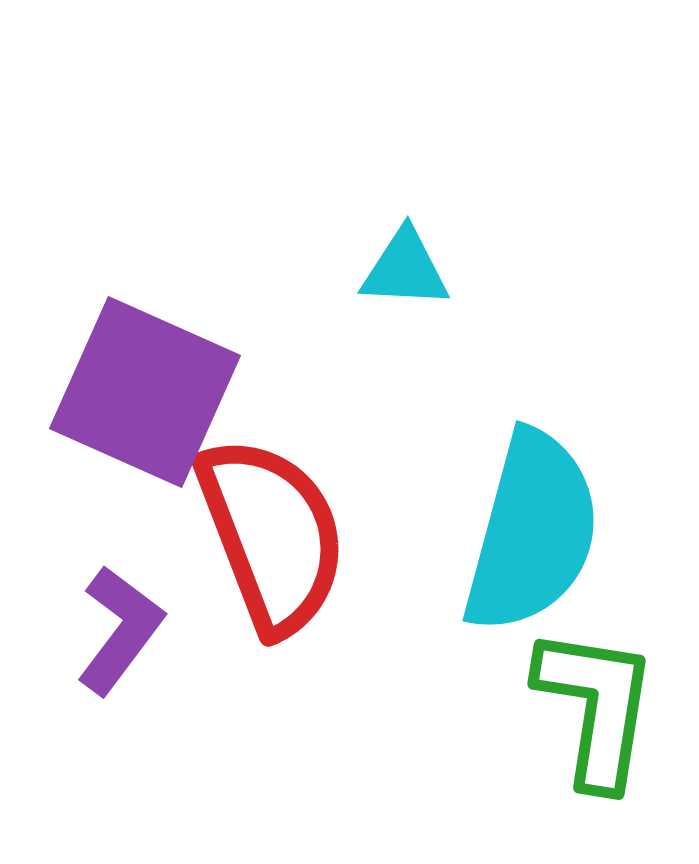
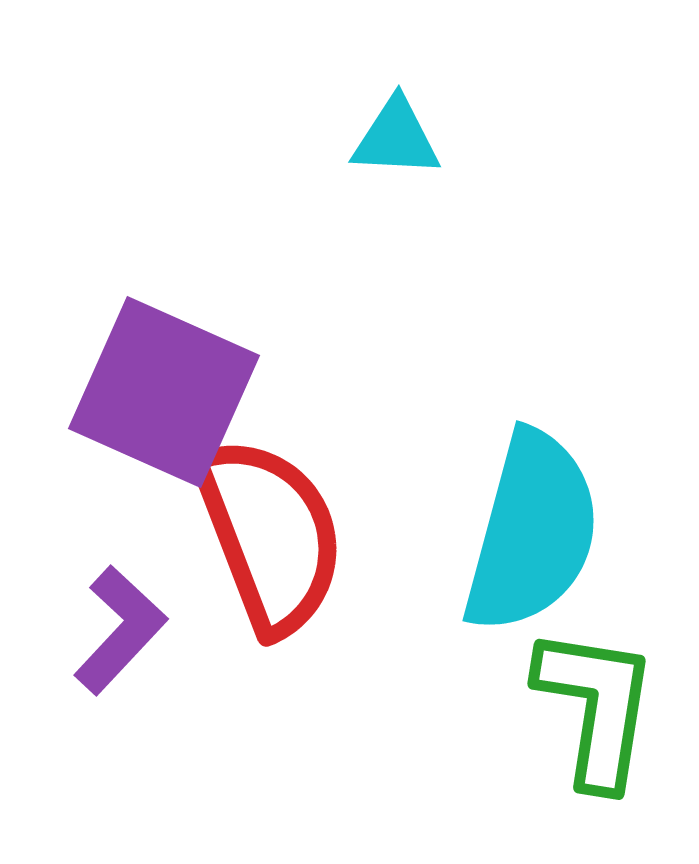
cyan triangle: moved 9 px left, 131 px up
purple square: moved 19 px right
red semicircle: moved 2 px left
purple L-shape: rotated 6 degrees clockwise
